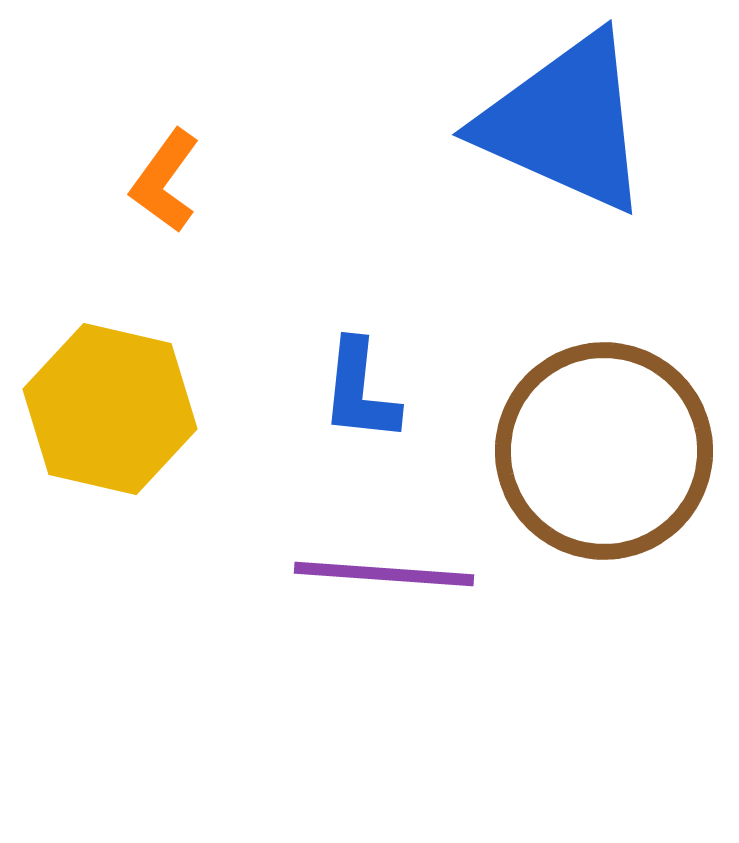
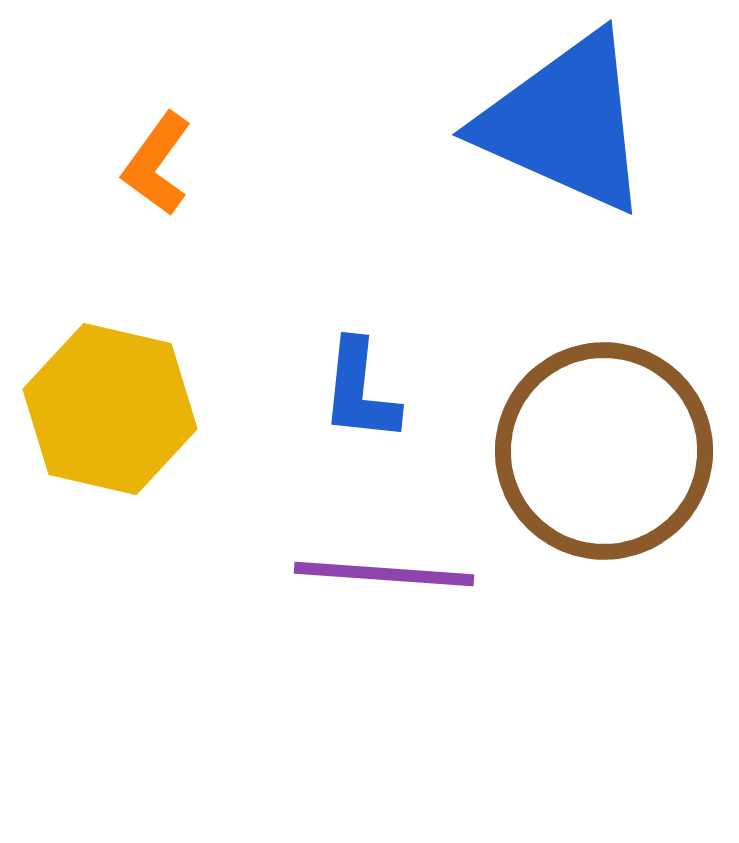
orange L-shape: moved 8 px left, 17 px up
